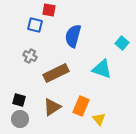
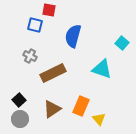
brown rectangle: moved 3 px left
black square: rotated 32 degrees clockwise
brown triangle: moved 2 px down
